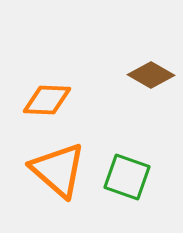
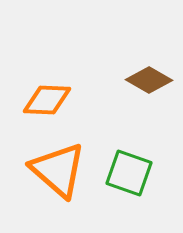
brown diamond: moved 2 px left, 5 px down
green square: moved 2 px right, 4 px up
